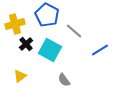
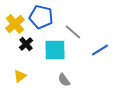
blue pentagon: moved 6 px left, 2 px down; rotated 15 degrees counterclockwise
yellow cross: rotated 24 degrees counterclockwise
gray line: moved 1 px left, 1 px down
cyan square: moved 5 px right; rotated 30 degrees counterclockwise
